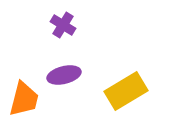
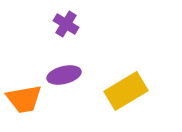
purple cross: moved 3 px right, 1 px up
orange trapezoid: rotated 66 degrees clockwise
